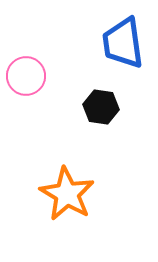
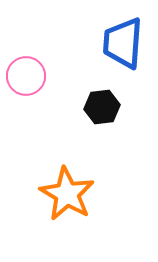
blue trapezoid: rotated 12 degrees clockwise
black hexagon: moved 1 px right; rotated 16 degrees counterclockwise
